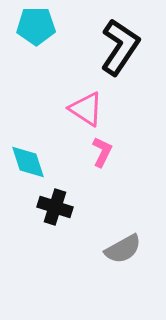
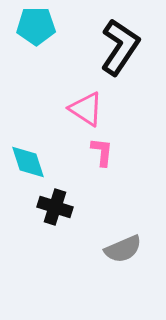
pink L-shape: rotated 20 degrees counterclockwise
gray semicircle: rotated 6 degrees clockwise
